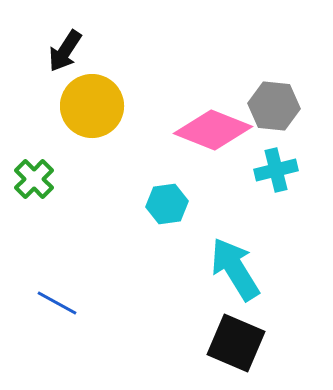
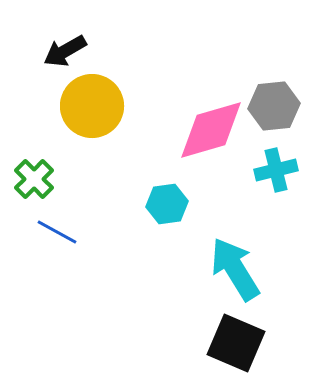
black arrow: rotated 27 degrees clockwise
gray hexagon: rotated 12 degrees counterclockwise
pink diamond: moved 2 px left; rotated 38 degrees counterclockwise
blue line: moved 71 px up
